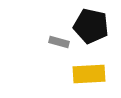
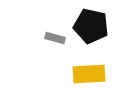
gray rectangle: moved 4 px left, 4 px up
